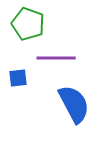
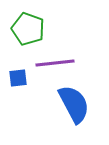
green pentagon: moved 5 px down
purple line: moved 1 px left, 5 px down; rotated 6 degrees counterclockwise
